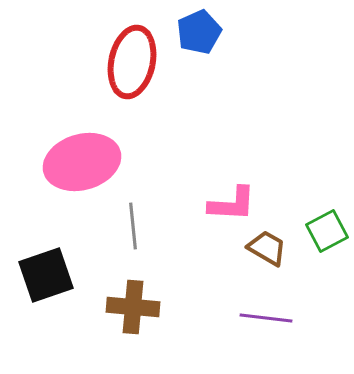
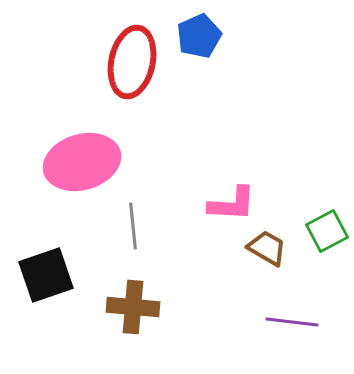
blue pentagon: moved 4 px down
purple line: moved 26 px right, 4 px down
